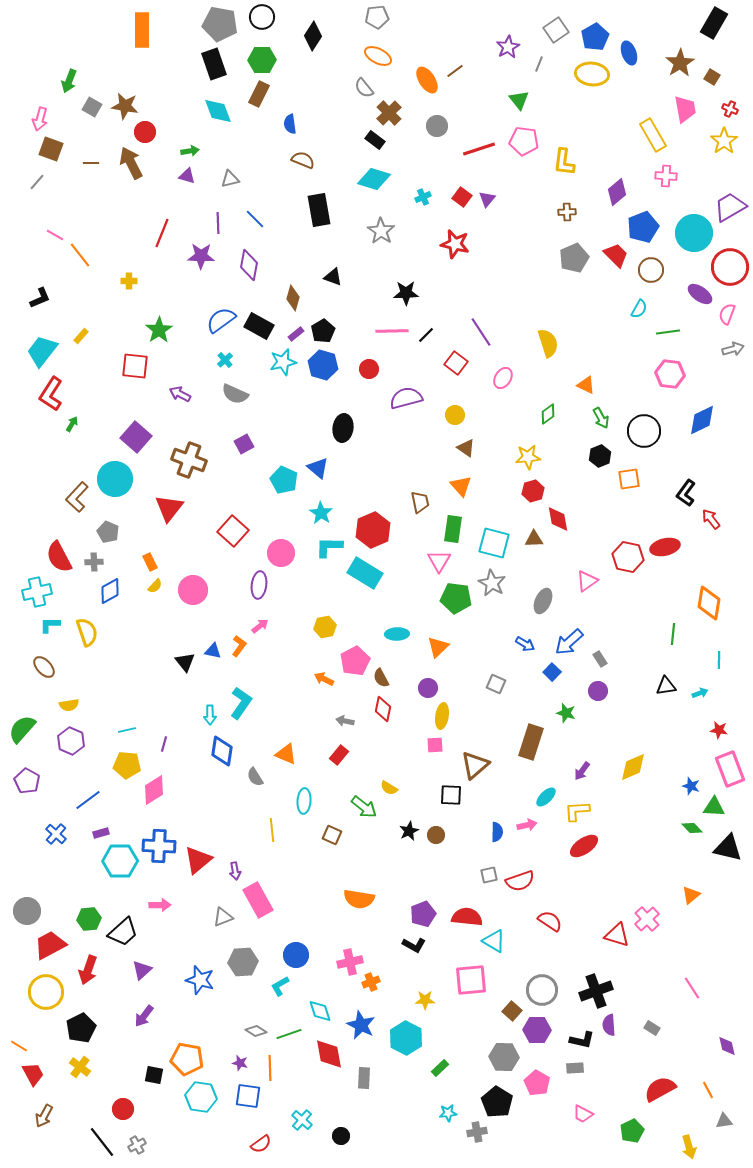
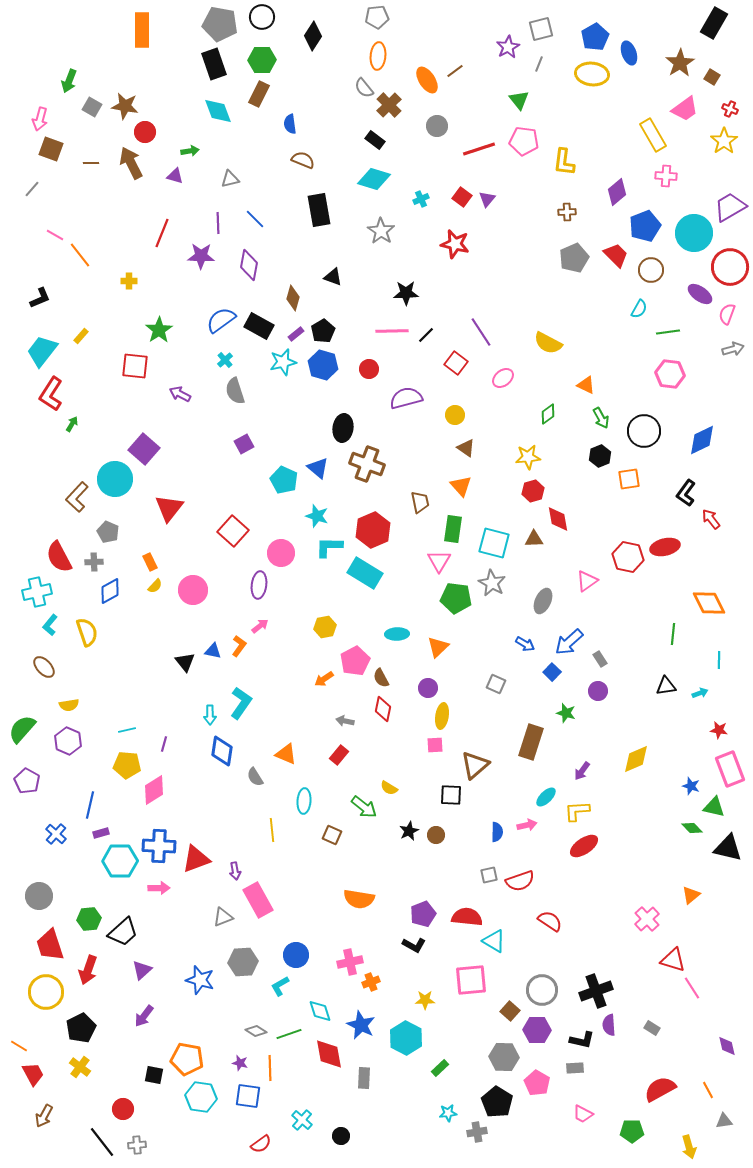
gray square at (556, 30): moved 15 px left, 1 px up; rotated 20 degrees clockwise
orange ellipse at (378, 56): rotated 68 degrees clockwise
pink trapezoid at (685, 109): rotated 64 degrees clockwise
brown cross at (389, 113): moved 8 px up
purple triangle at (187, 176): moved 12 px left
gray line at (37, 182): moved 5 px left, 7 px down
cyan cross at (423, 197): moved 2 px left, 2 px down
blue pentagon at (643, 227): moved 2 px right, 1 px up
yellow semicircle at (548, 343): rotated 136 degrees clockwise
pink ellipse at (503, 378): rotated 20 degrees clockwise
gray semicircle at (235, 394): moved 3 px up; rotated 48 degrees clockwise
blue diamond at (702, 420): moved 20 px down
purple square at (136, 437): moved 8 px right, 12 px down
brown cross at (189, 460): moved 178 px right, 4 px down
cyan star at (321, 513): moved 4 px left, 3 px down; rotated 15 degrees counterclockwise
orange diamond at (709, 603): rotated 36 degrees counterclockwise
cyan L-shape at (50, 625): rotated 50 degrees counterclockwise
orange arrow at (324, 679): rotated 60 degrees counterclockwise
purple hexagon at (71, 741): moved 3 px left
yellow diamond at (633, 767): moved 3 px right, 8 px up
blue line at (88, 800): moved 2 px right, 5 px down; rotated 40 degrees counterclockwise
green triangle at (714, 807): rotated 10 degrees clockwise
red triangle at (198, 860): moved 2 px left, 1 px up; rotated 20 degrees clockwise
pink arrow at (160, 905): moved 1 px left, 17 px up
gray circle at (27, 911): moved 12 px right, 15 px up
red triangle at (617, 935): moved 56 px right, 25 px down
red trapezoid at (50, 945): rotated 80 degrees counterclockwise
brown square at (512, 1011): moved 2 px left
green pentagon at (632, 1131): rotated 25 degrees clockwise
gray cross at (137, 1145): rotated 24 degrees clockwise
